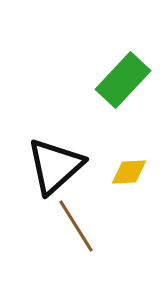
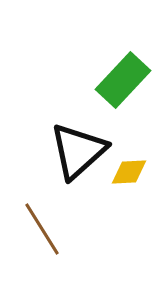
black triangle: moved 23 px right, 15 px up
brown line: moved 34 px left, 3 px down
